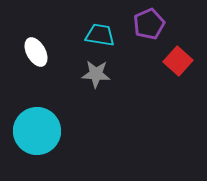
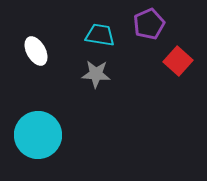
white ellipse: moved 1 px up
cyan circle: moved 1 px right, 4 px down
